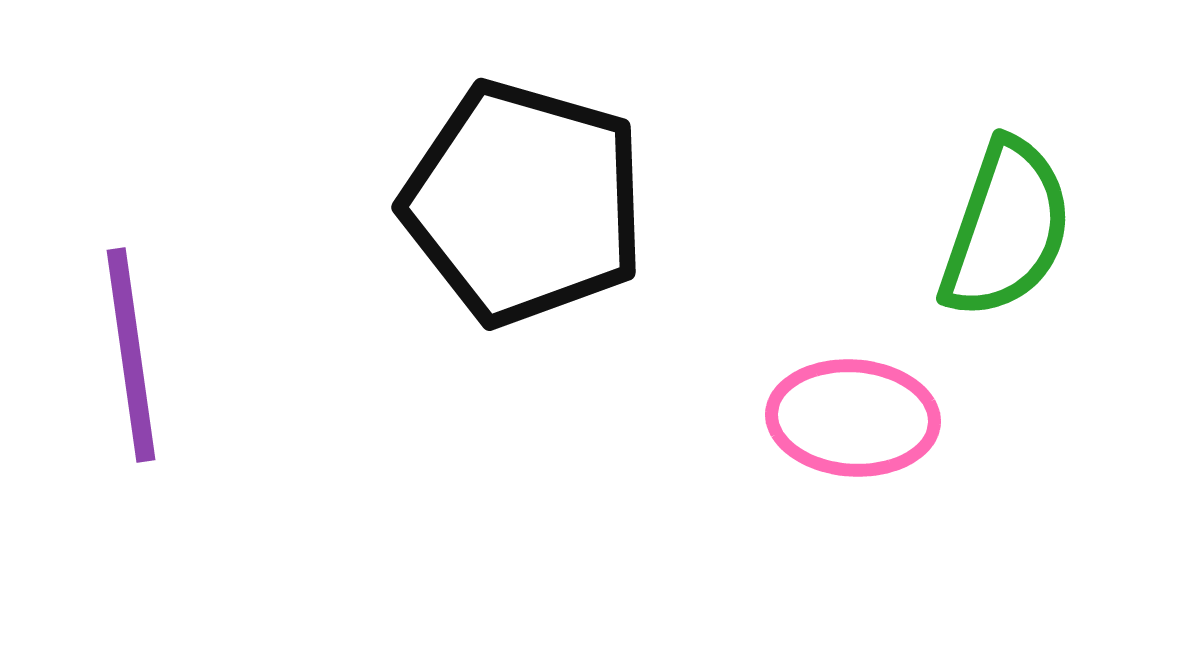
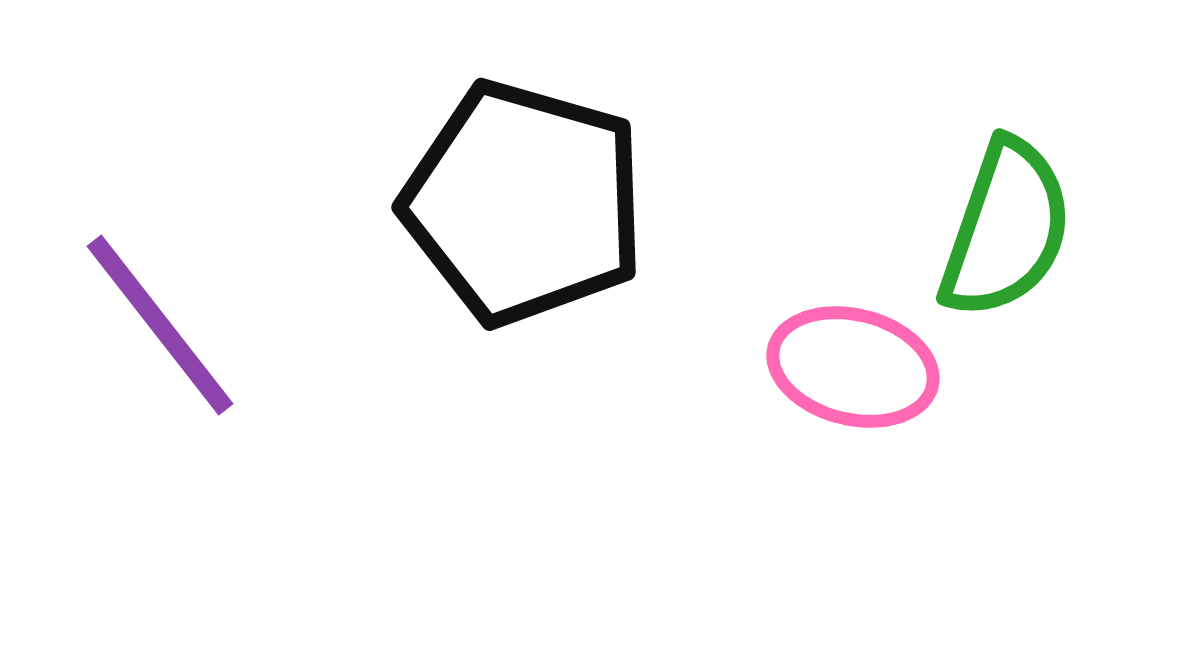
purple line: moved 29 px right, 30 px up; rotated 30 degrees counterclockwise
pink ellipse: moved 51 px up; rotated 10 degrees clockwise
